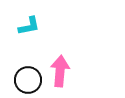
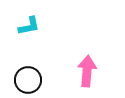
pink arrow: moved 27 px right
